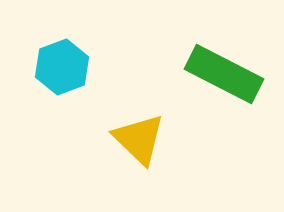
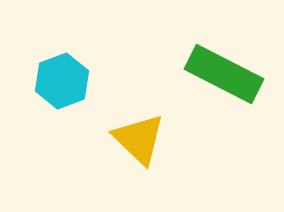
cyan hexagon: moved 14 px down
